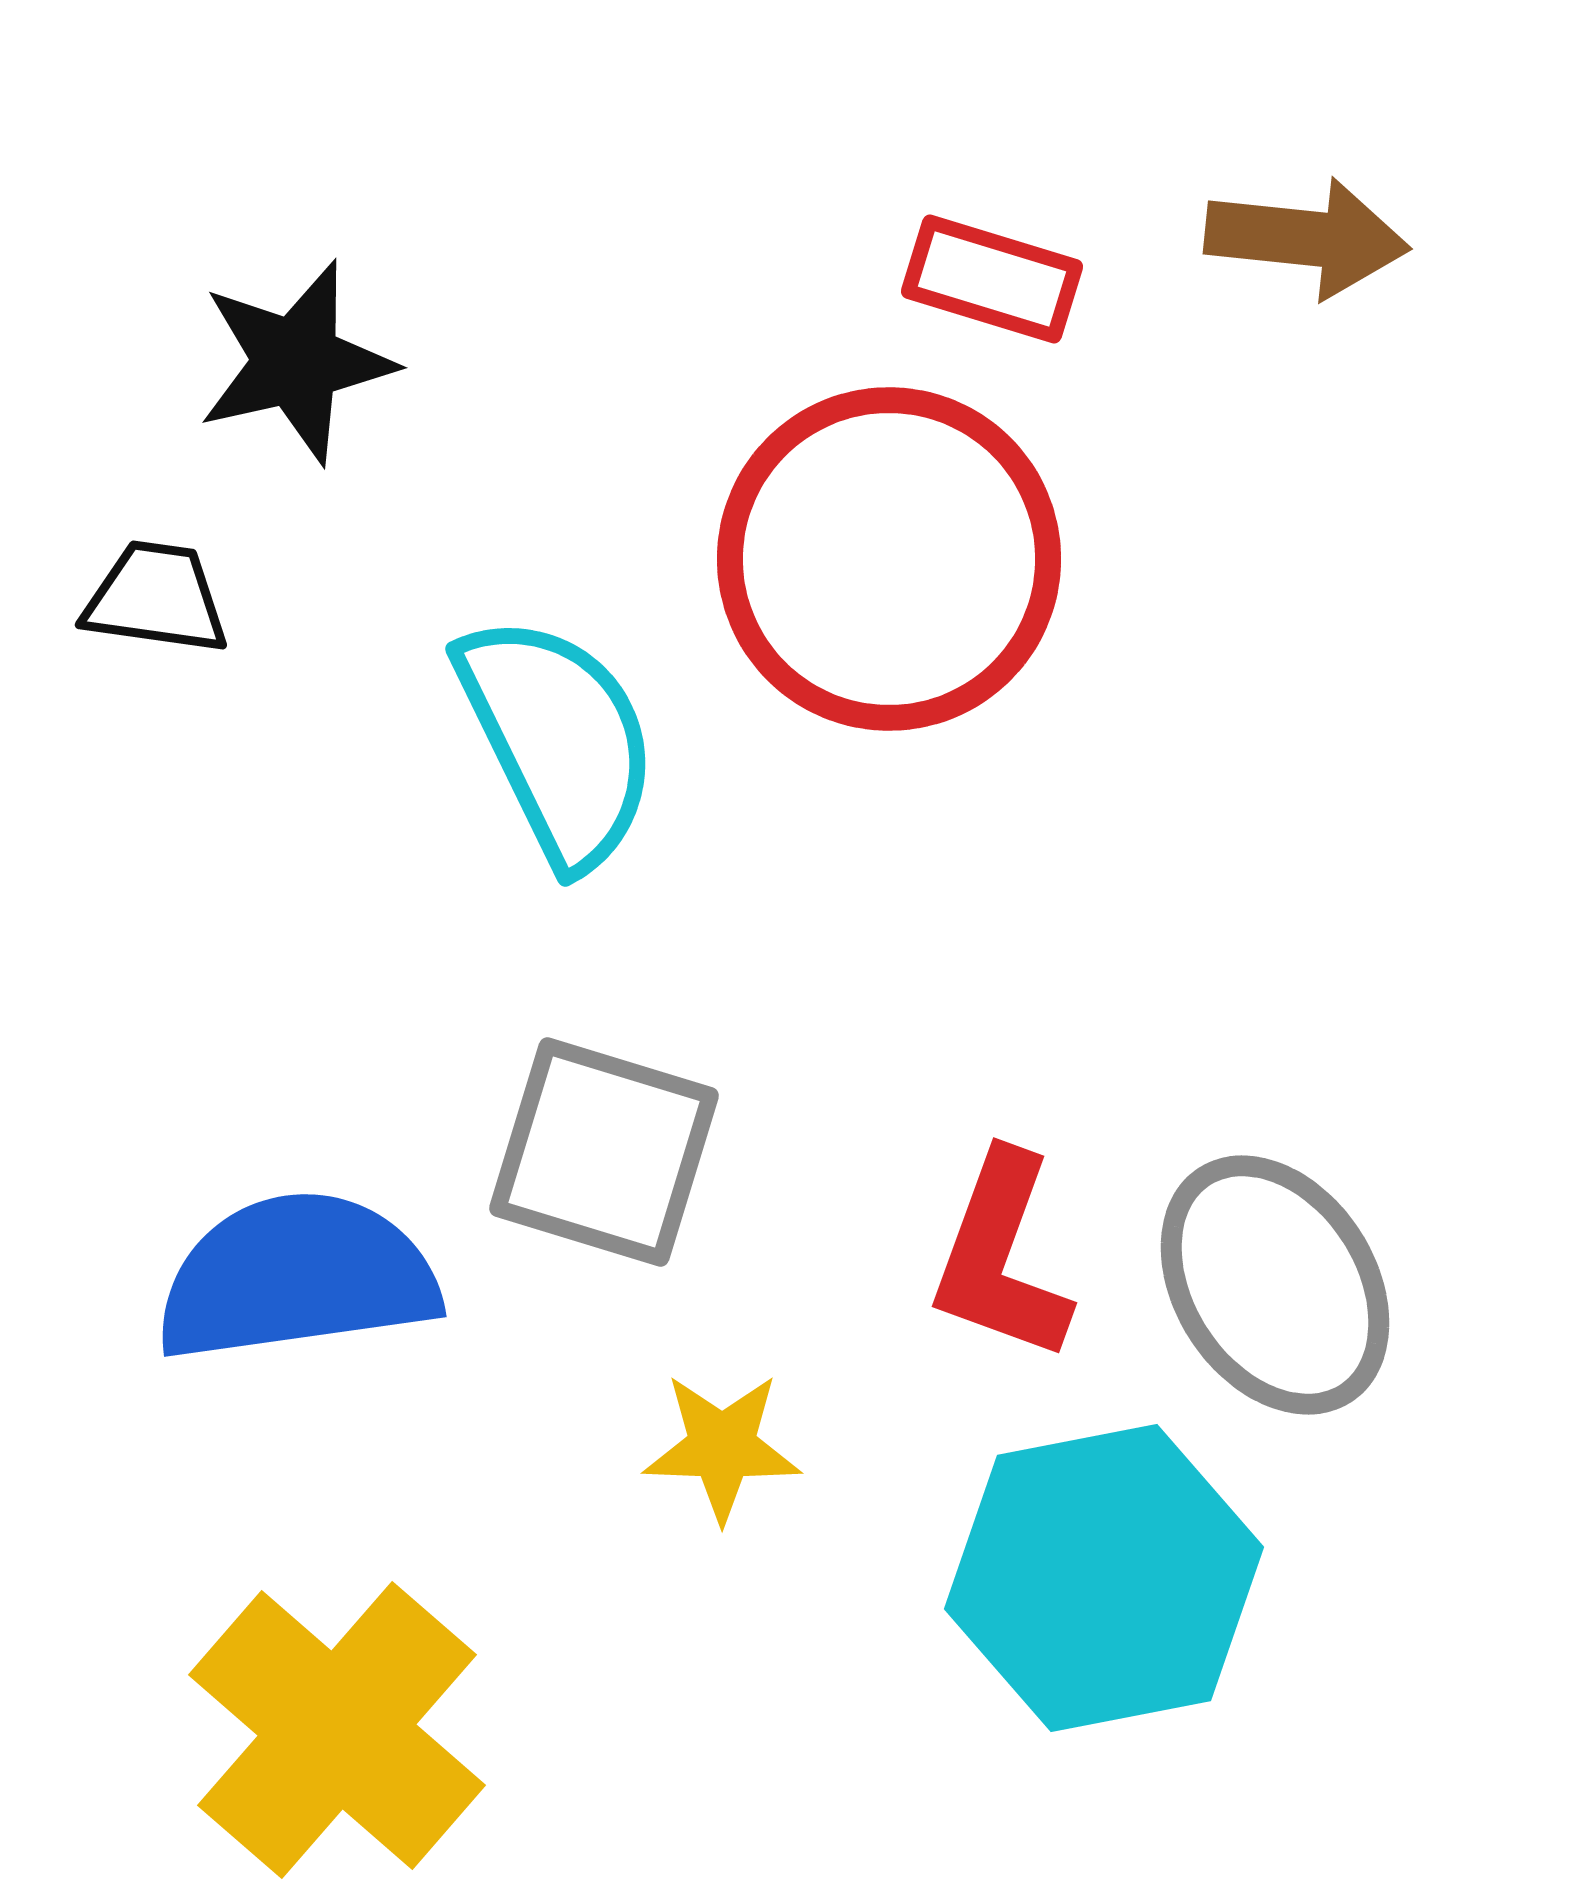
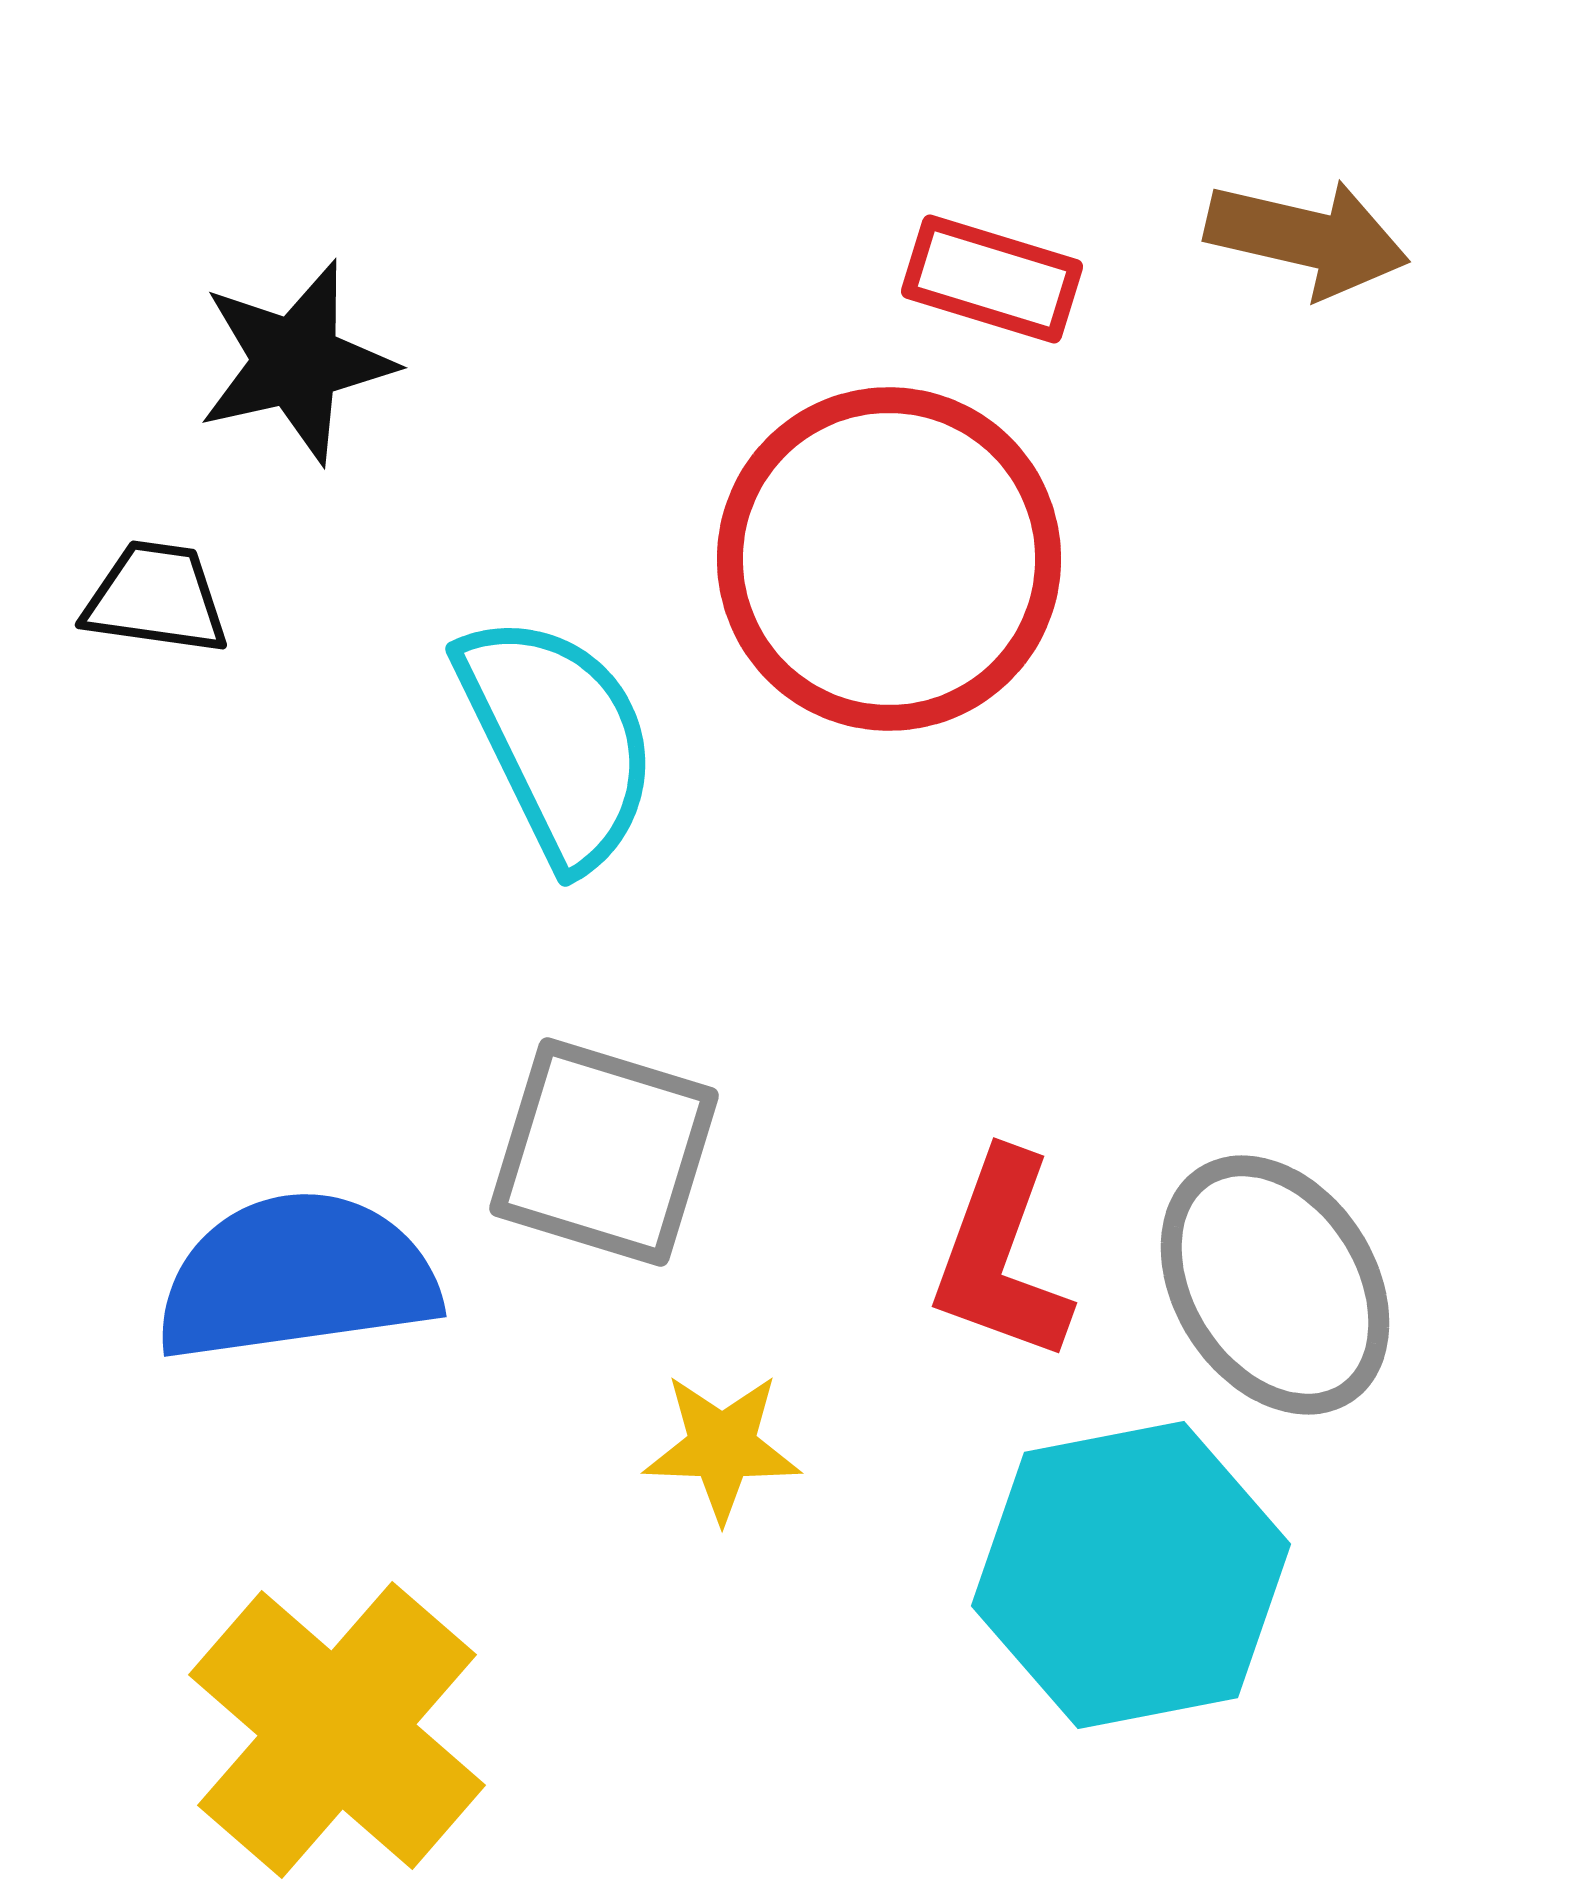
brown arrow: rotated 7 degrees clockwise
cyan hexagon: moved 27 px right, 3 px up
